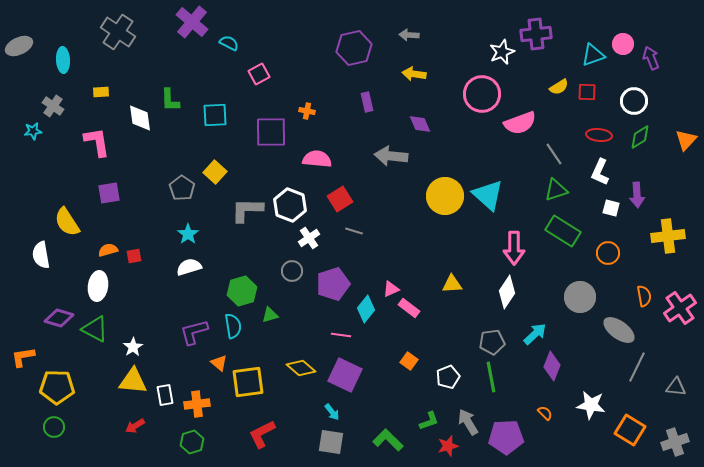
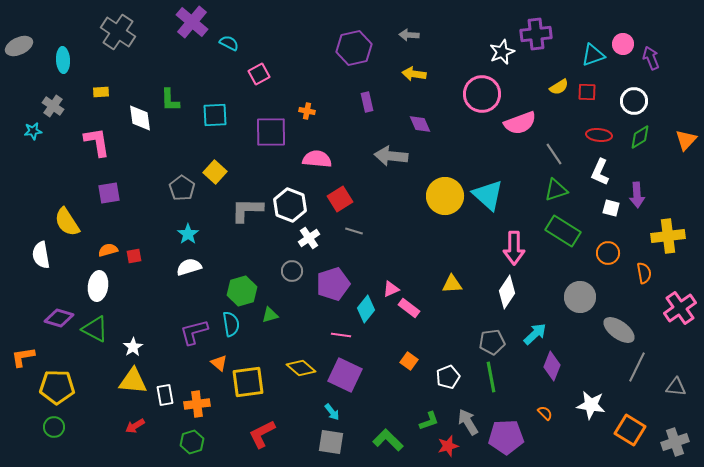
orange semicircle at (644, 296): moved 23 px up
cyan semicircle at (233, 326): moved 2 px left, 2 px up
